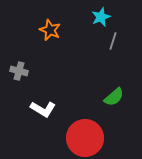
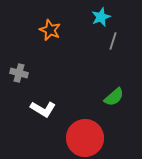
gray cross: moved 2 px down
